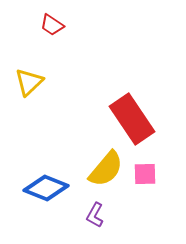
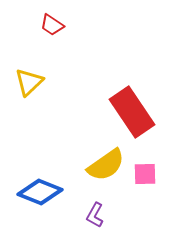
red rectangle: moved 7 px up
yellow semicircle: moved 4 px up; rotated 15 degrees clockwise
blue diamond: moved 6 px left, 4 px down
